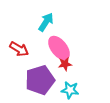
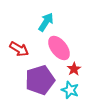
red star: moved 9 px right, 5 px down; rotated 24 degrees counterclockwise
cyan star: rotated 12 degrees clockwise
